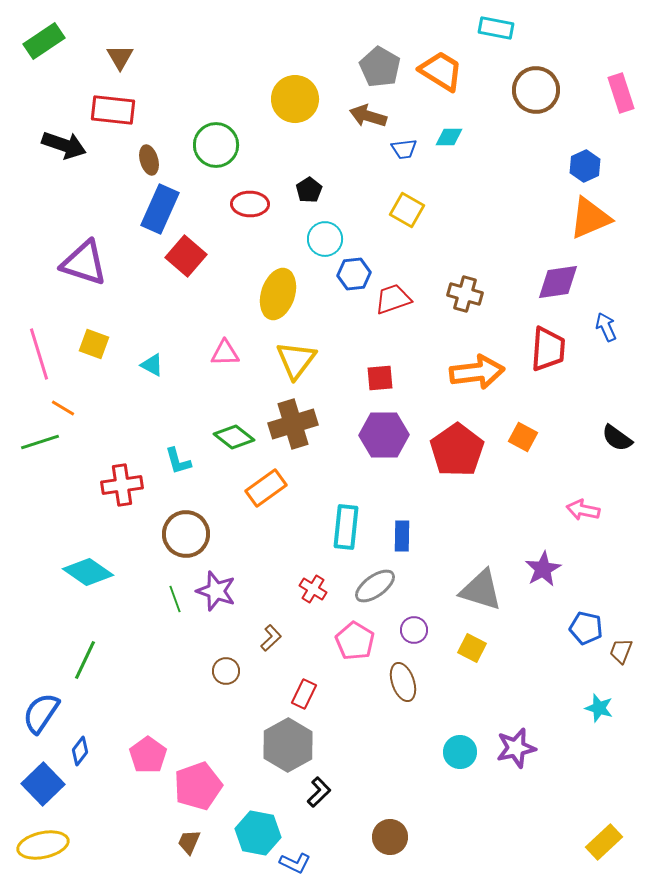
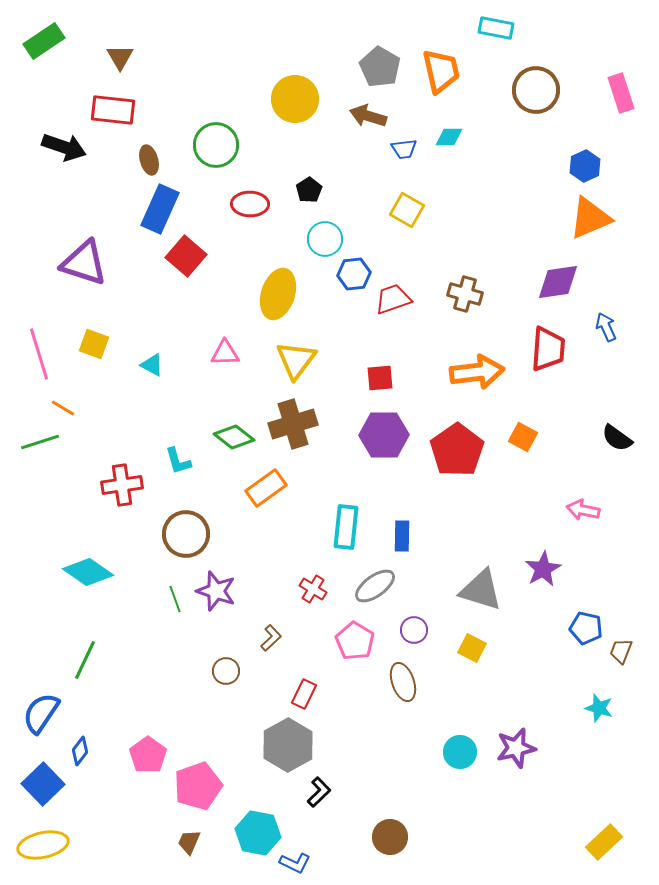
orange trapezoid at (441, 71): rotated 45 degrees clockwise
black arrow at (64, 145): moved 2 px down
